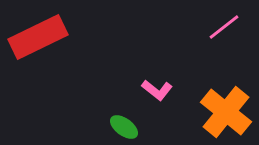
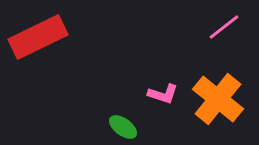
pink L-shape: moved 6 px right, 4 px down; rotated 20 degrees counterclockwise
orange cross: moved 8 px left, 13 px up
green ellipse: moved 1 px left
